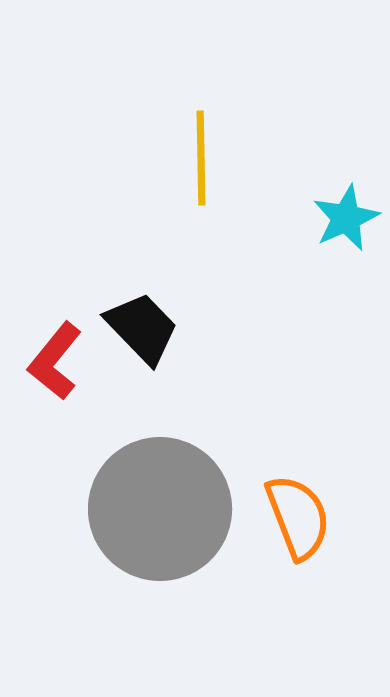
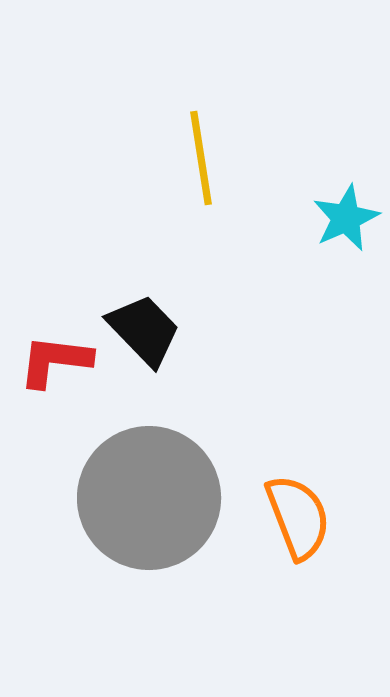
yellow line: rotated 8 degrees counterclockwise
black trapezoid: moved 2 px right, 2 px down
red L-shape: rotated 58 degrees clockwise
gray circle: moved 11 px left, 11 px up
